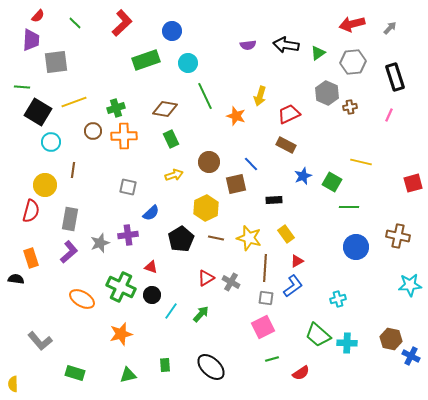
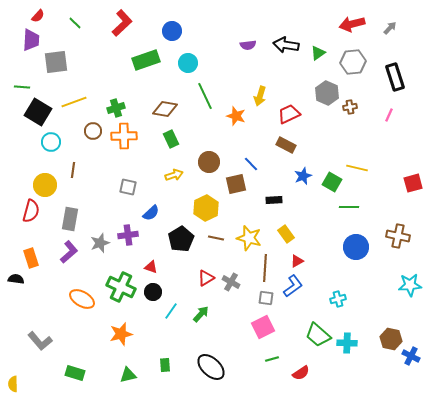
yellow line at (361, 162): moved 4 px left, 6 px down
black circle at (152, 295): moved 1 px right, 3 px up
